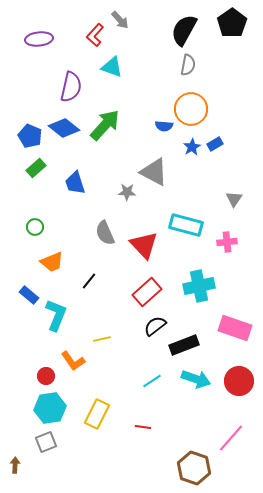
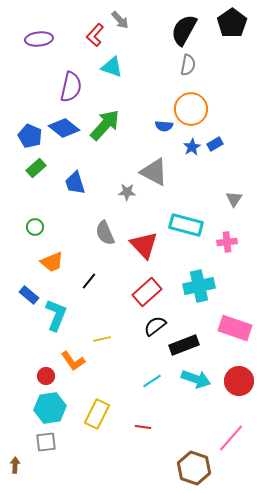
gray square at (46, 442): rotated 15 degrees clockwise
